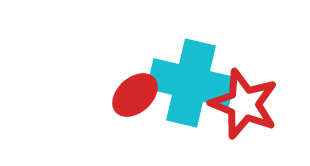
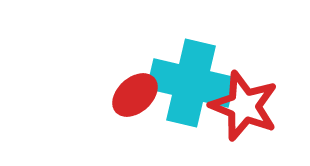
red star: moved 2 px down
